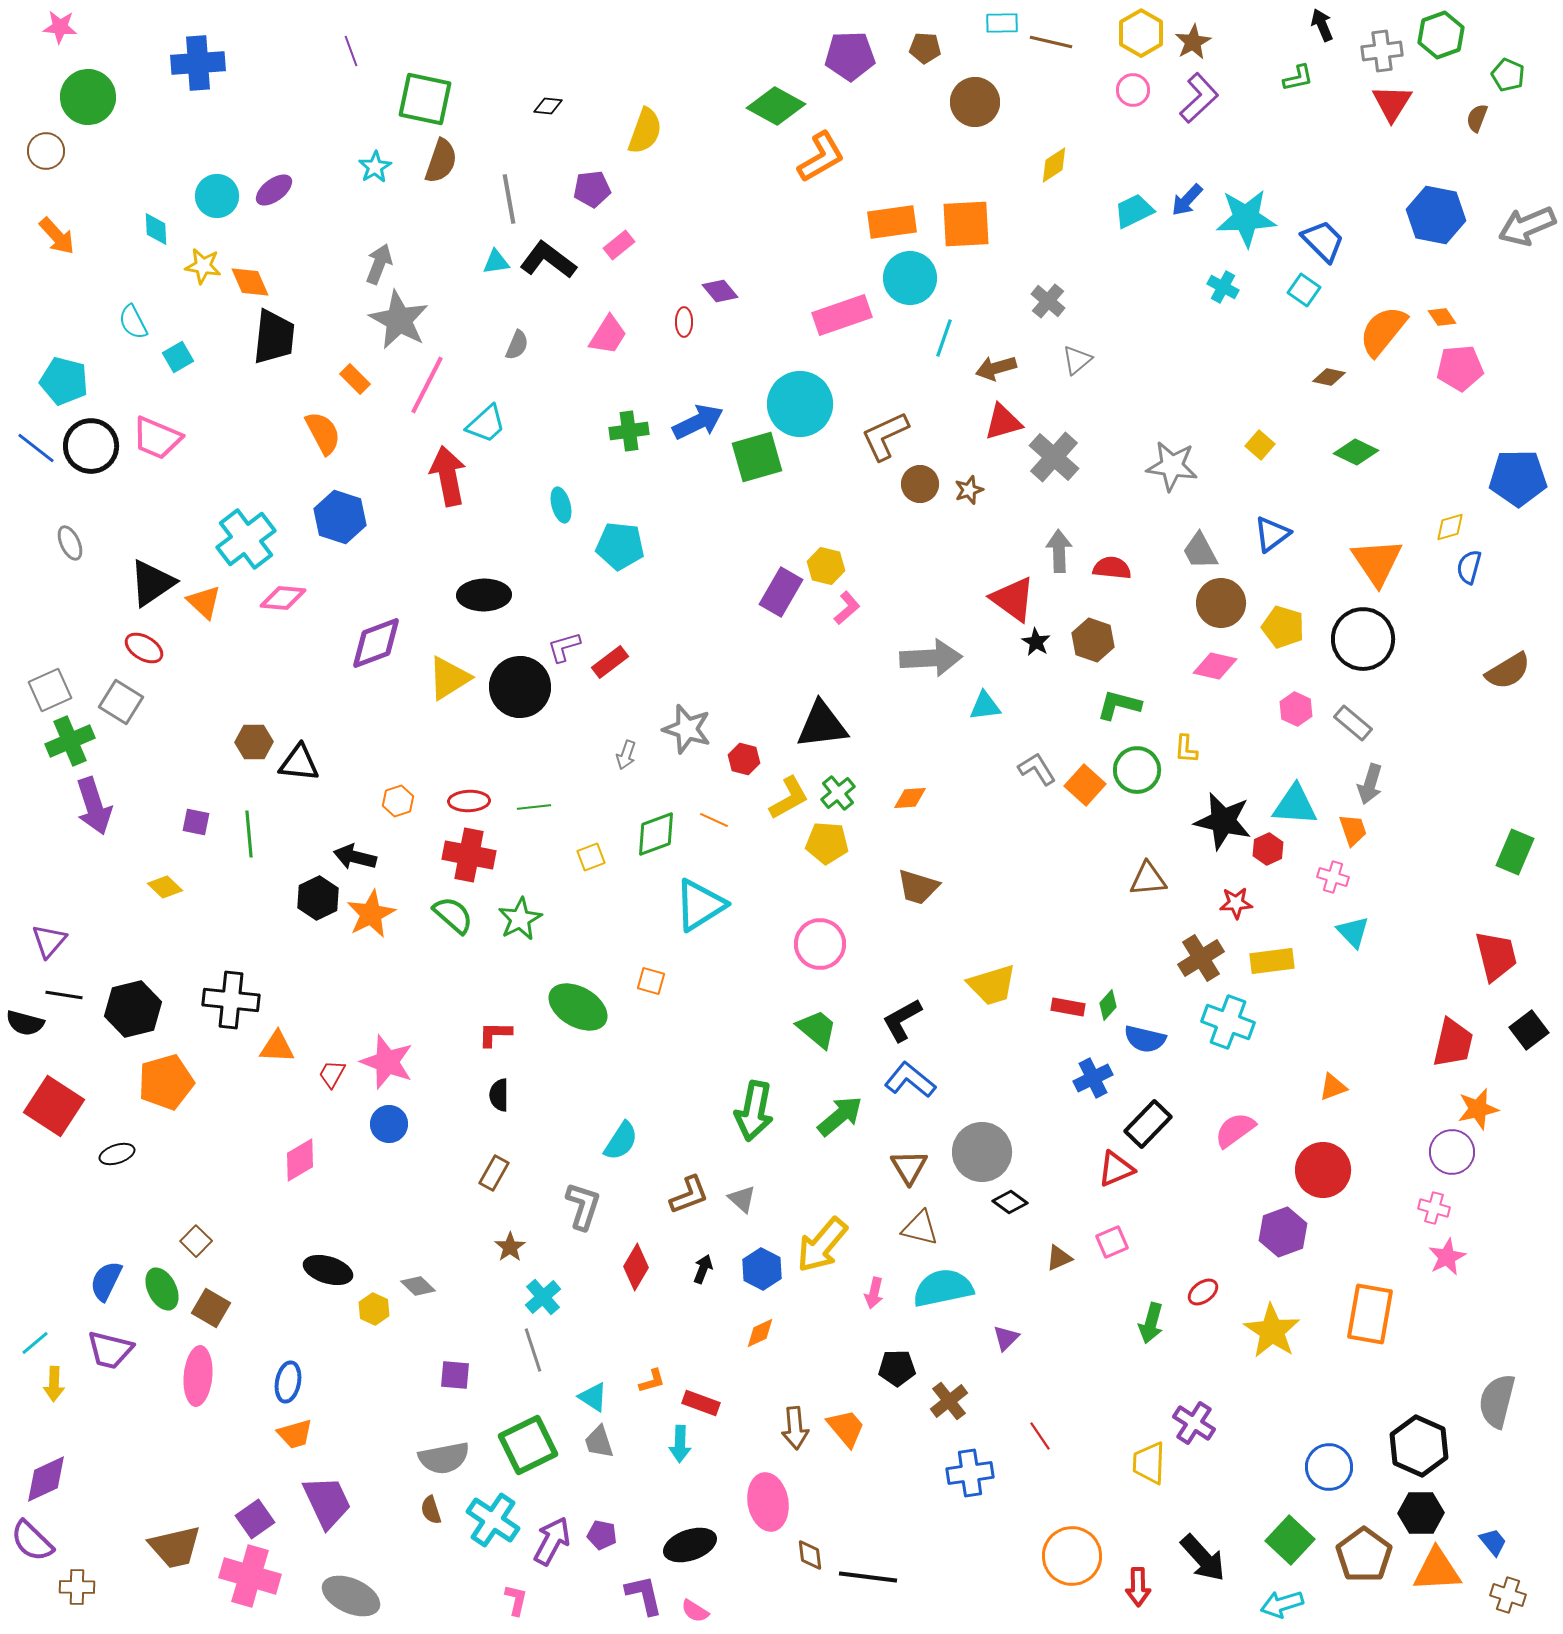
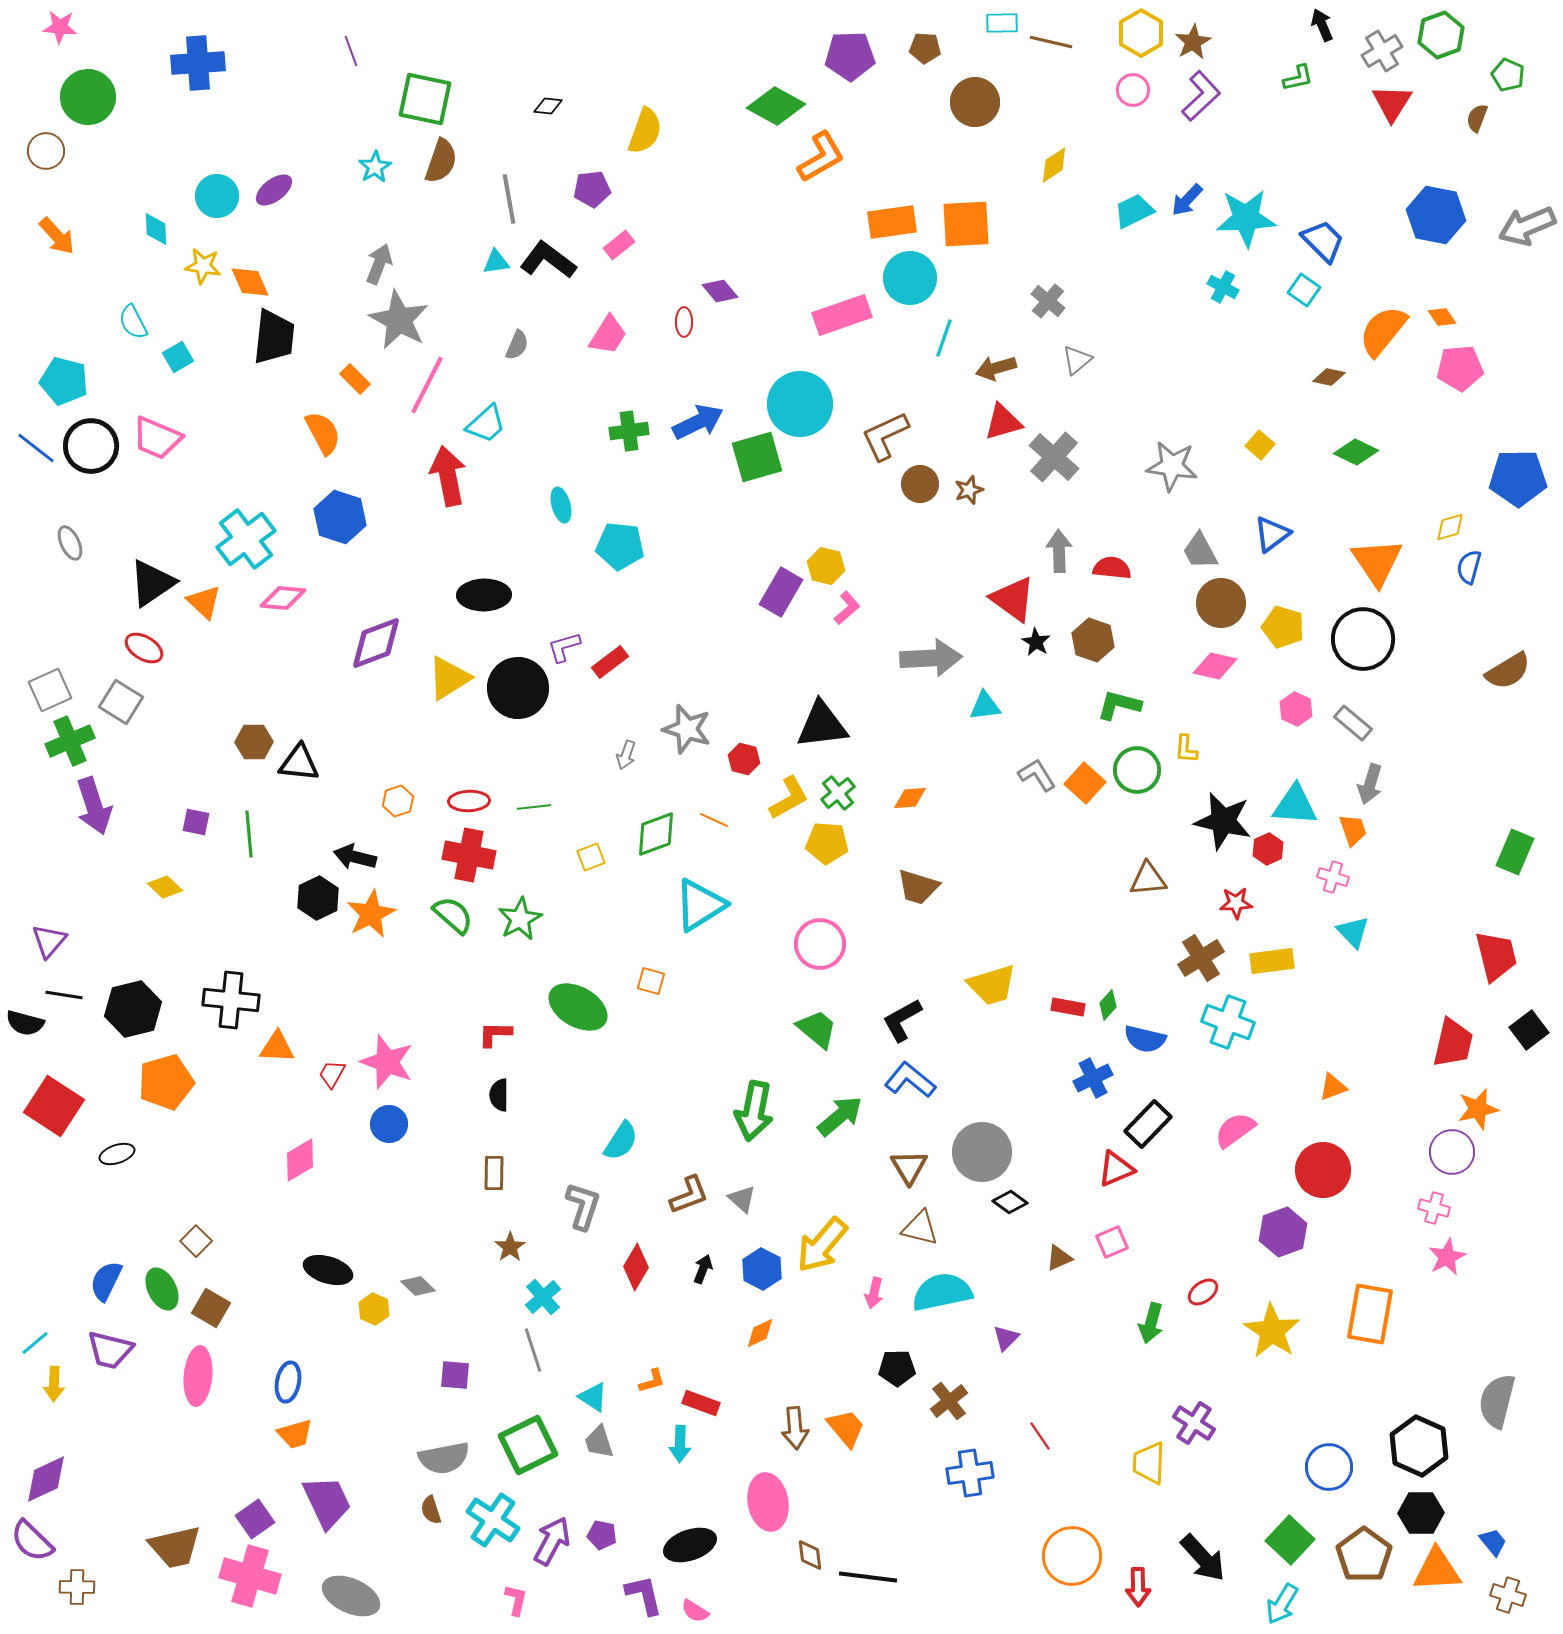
gray cross at (1382, 51): rotated 24 degrees counterclockwise
purple L-shape at (1199, 98): moved 2 px right, 2 px up
black circle at (520, 687): moved 2 px left, 1 px down
gray L-shape at (1037, 769): moved 6 px down
orange square at (1085, 785): moved 2 px up
brown rectangle at (494, 1173): rotated 28 degrees counterclockwise
cyan semicircle at (943, 1288): moved 1 px left, 4 px down
cyan arrow at (1282, 1604): rotated 42 degrees counterclockwise
